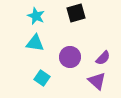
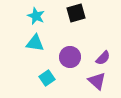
cyan square: moved 5 px right; rotated 21 degrees clockwise
